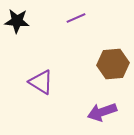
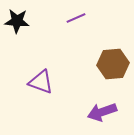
purple triangle: rotated 12 degrees counterclockwise
